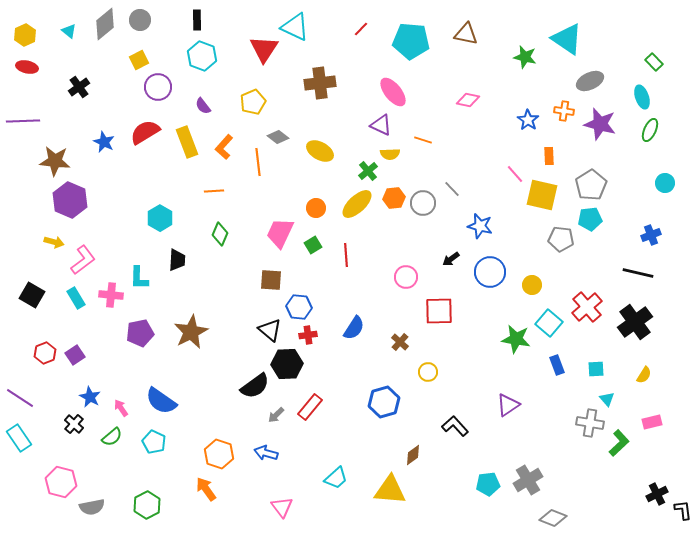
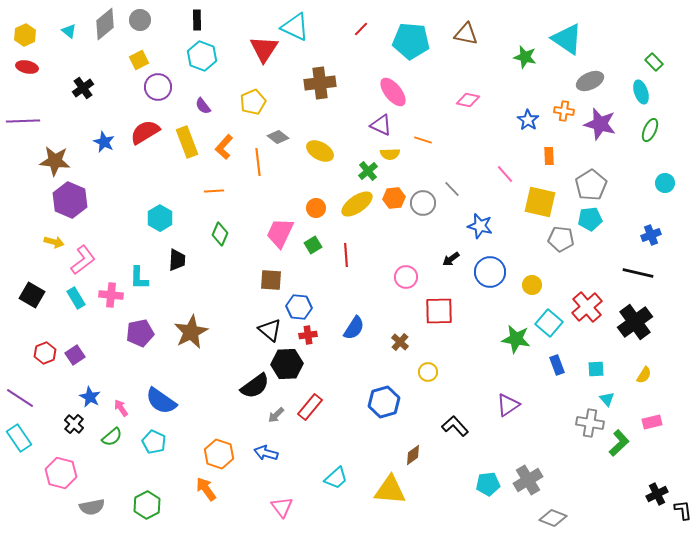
black cross at (79, 87): moved 4 px right, 1 px down
cyan ellipse at (642, 97): moved 1 px left, 5 px up
pink line at (515, 174): moved 10 px left
yellow square at (542, 195): moved 2 px left, 7 px down
yellow ellipse at (357, 204): rotated 8 degrees clockwise
pink hexagon at (61, 482): moved 9 px up
